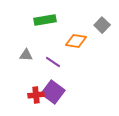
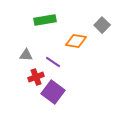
red cross: moved 18 px up; rotated 14 degrees counterclockwise
